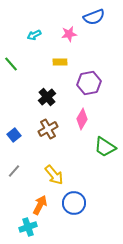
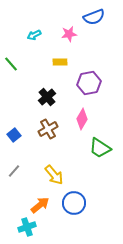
green trapezoid: moved 5 px left, 1 px down
orange arrow: rotated 24 degrees clockwise
cyan cross: moved 1 px left
